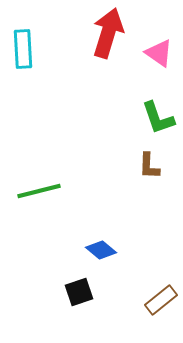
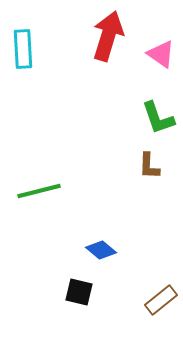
red arrow: moved 3 px down
pink triangle: moved 2 px right, 1 px down
black square: rotated 32 degrees clockwise
